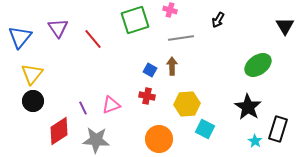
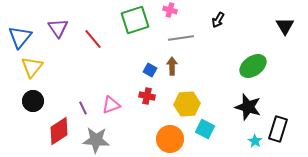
green ellipse: moved 5 px left, 1 px down
yellow triangle: moved 7 px up
black star: rotated 16 degrees counterclockwise
orange circle: moved 11 px right
